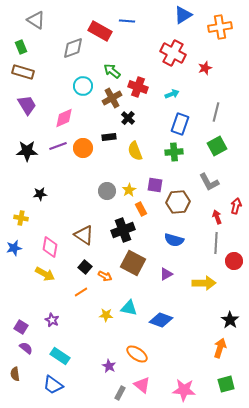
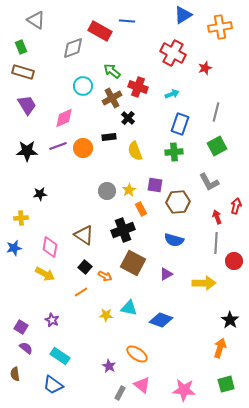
yellow cross at (21, 218): rotated 16 degrees counterclockwise
